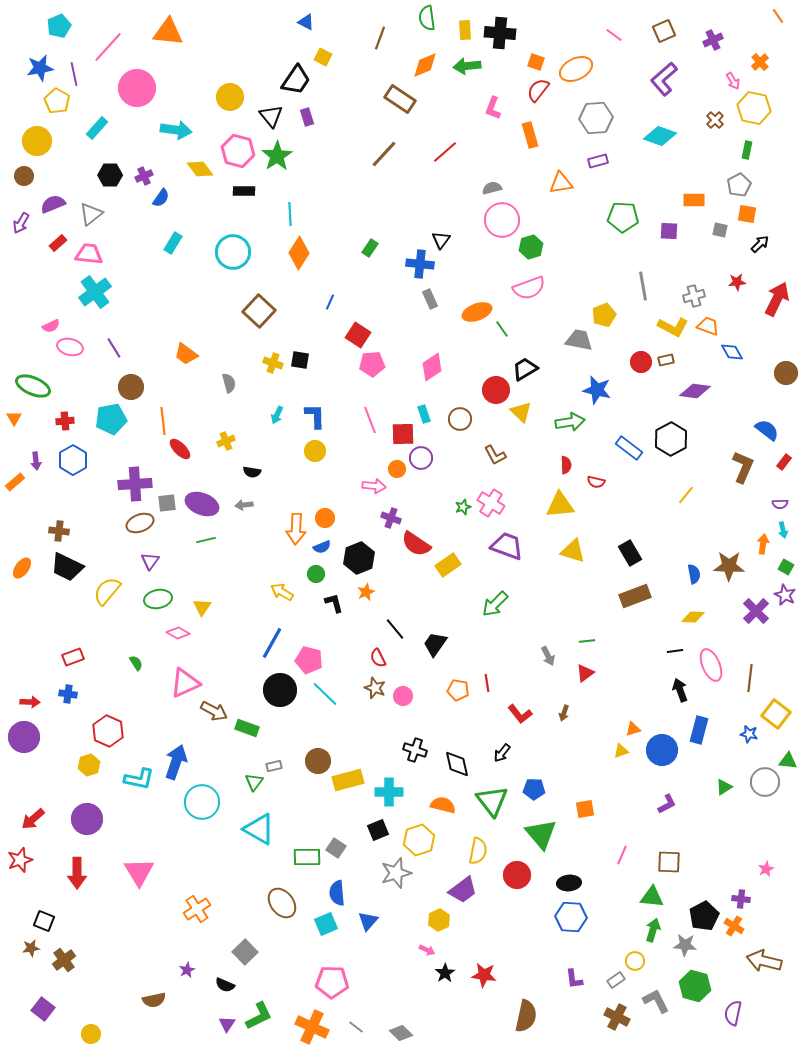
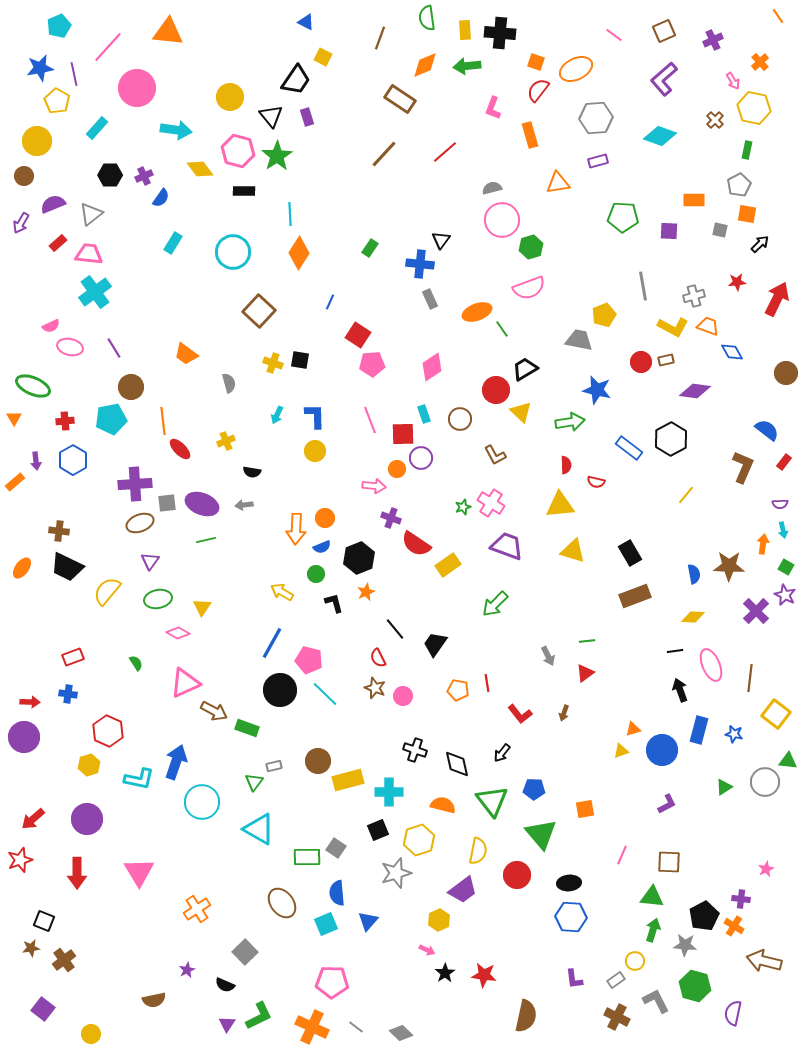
orange triangle at (561, 183): moved 3 px left
blue star at (749, 734): moved 15 px left
